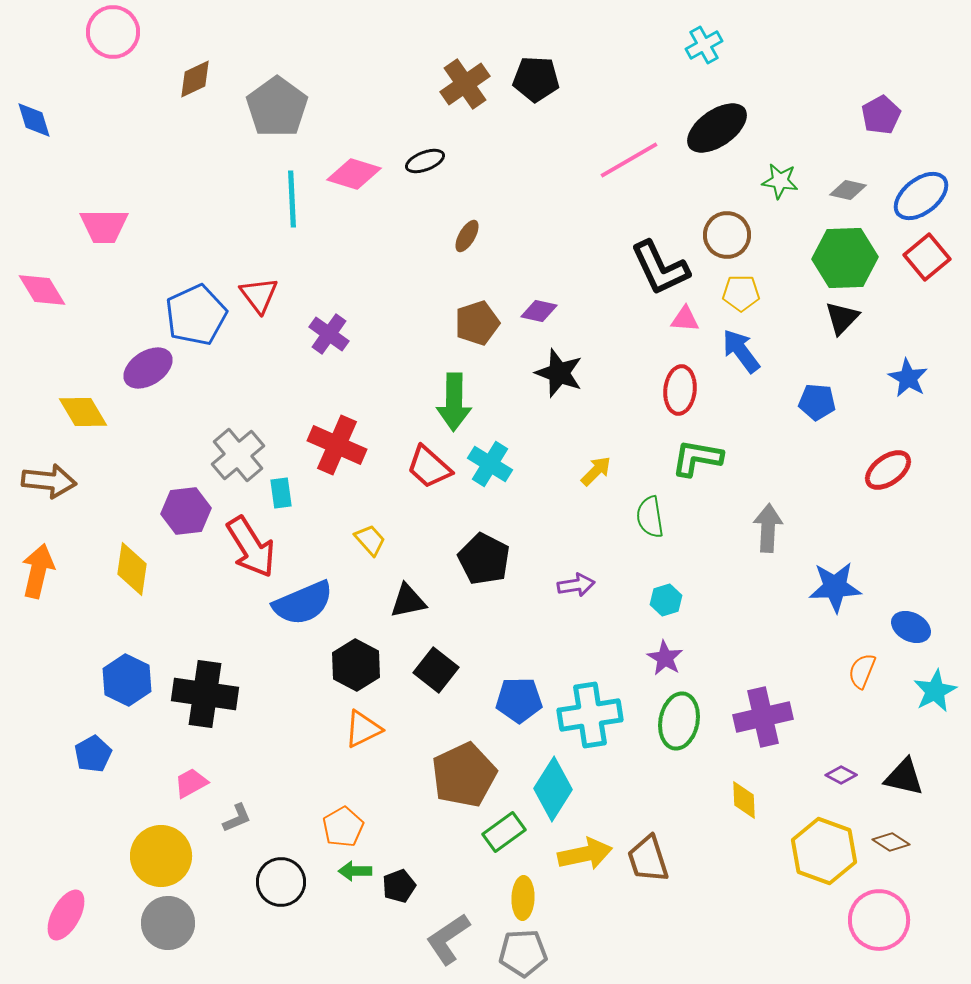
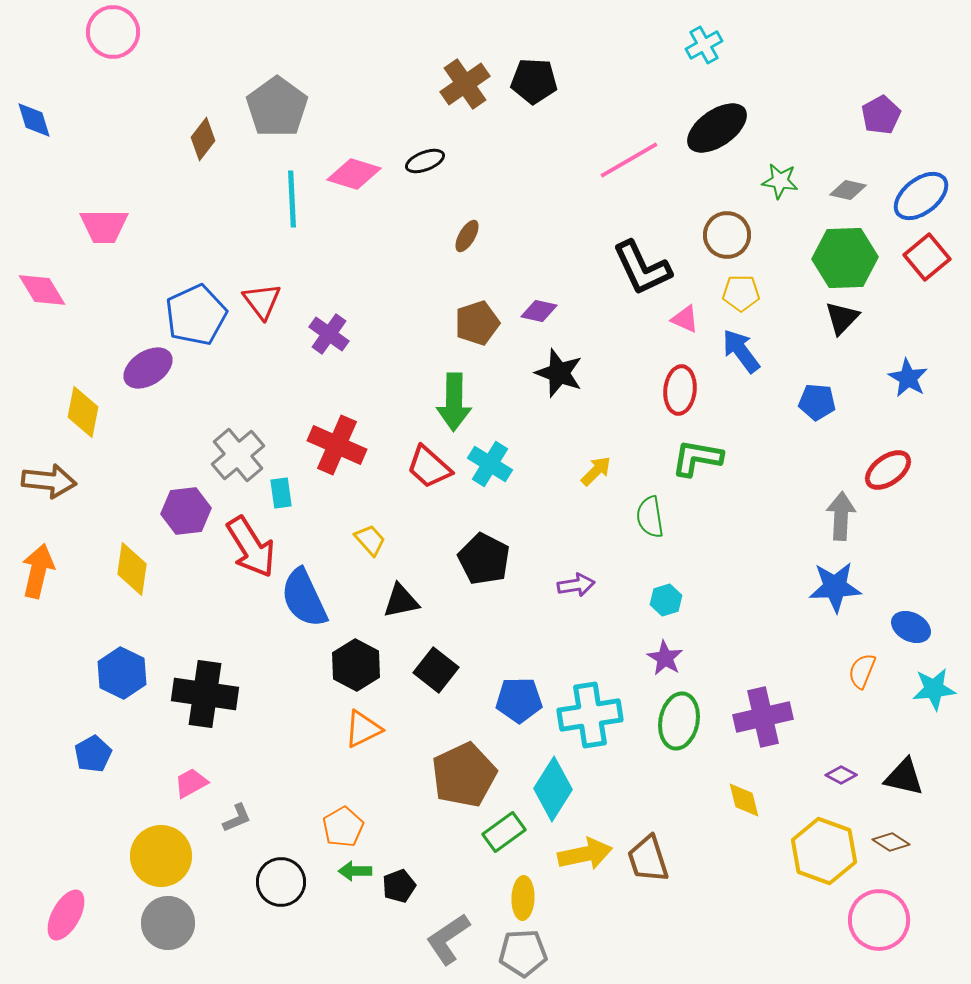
brown diamond at (195, 79): moved 8 px right, 60 px down; rotated 27 degrees counterclockwise
black pentagon at (536, 79): moved 2 px left, 2 px down
black L-shape at (660, 268): moved 18 px left
red triangle at (259, 295): moved 3 px right, 6 px down
pink triangle at (685, 319): rotated 20 degrees clockwise
yellow diamond at (83, 412): rotated 42 degrees clockwise
gray arrow at (768, 528): moved 73 px right, 12 px up
black triangle at (408, 601): moved 7 px left
blue semicircle at (303, 603): moved 1 px right, 5 px up; rotated 88 degrees clockwise
blue hexagon at (127, 680): moved 5 px left, 7 px up
cyan star at (935, 691): moved 1 px left, 2 px up; rotated 21 degrees clockwise
yellow diamond at (744, 800): rotated 12 degrees counterclockwise
